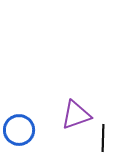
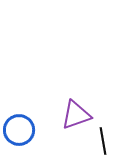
black line: moved 3 px down; rotated 12 degrees counterclockwise
